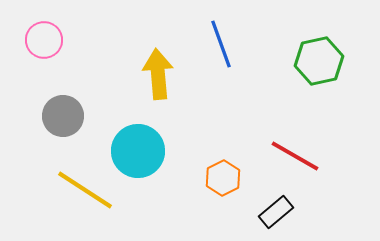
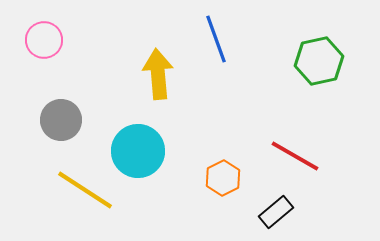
blue line: moved 5 px left, 5 px up
gray circle: moved 2 px left, 4 px down
